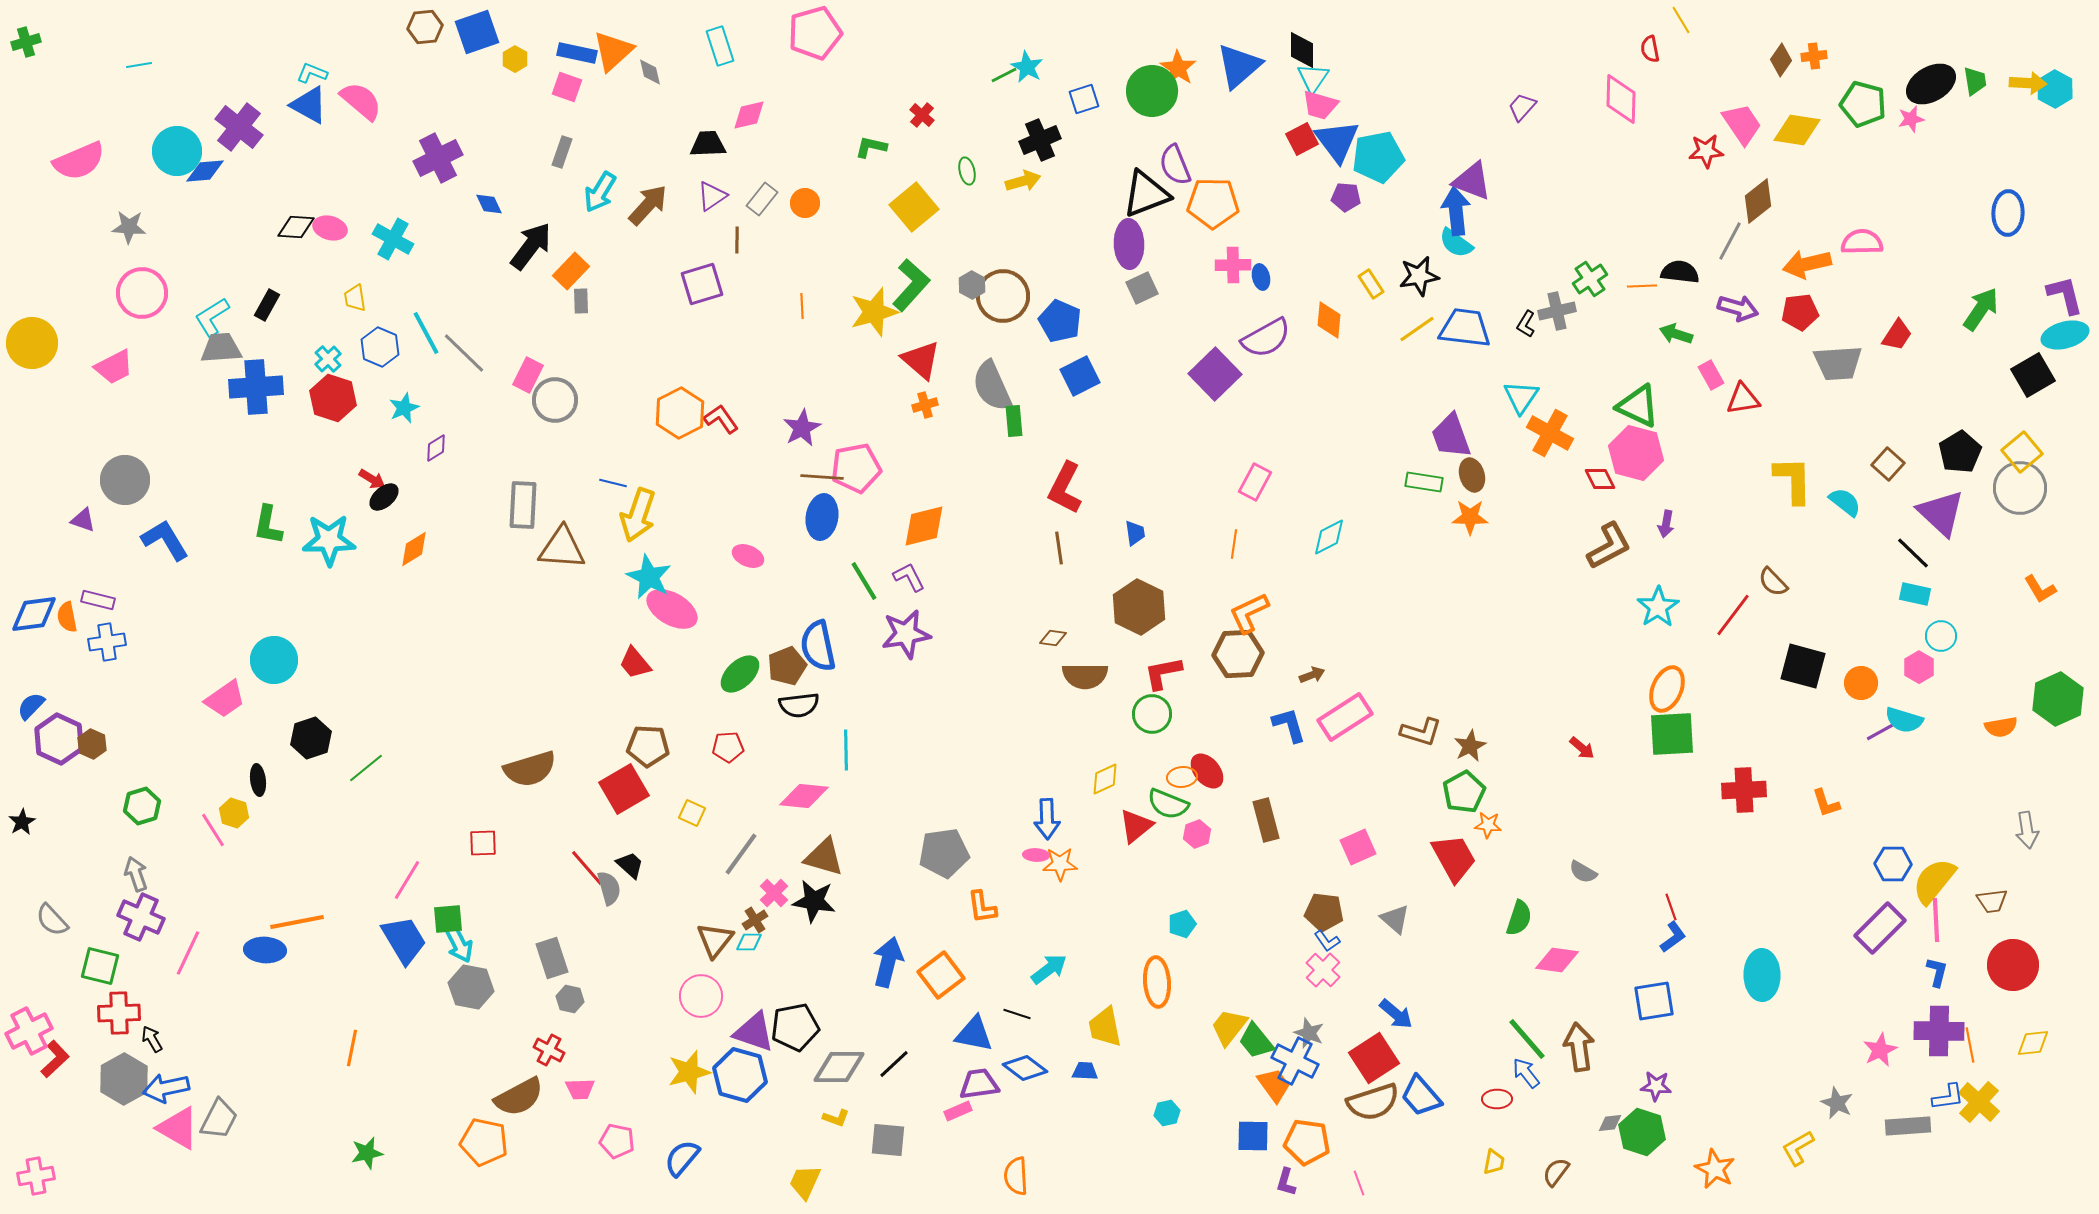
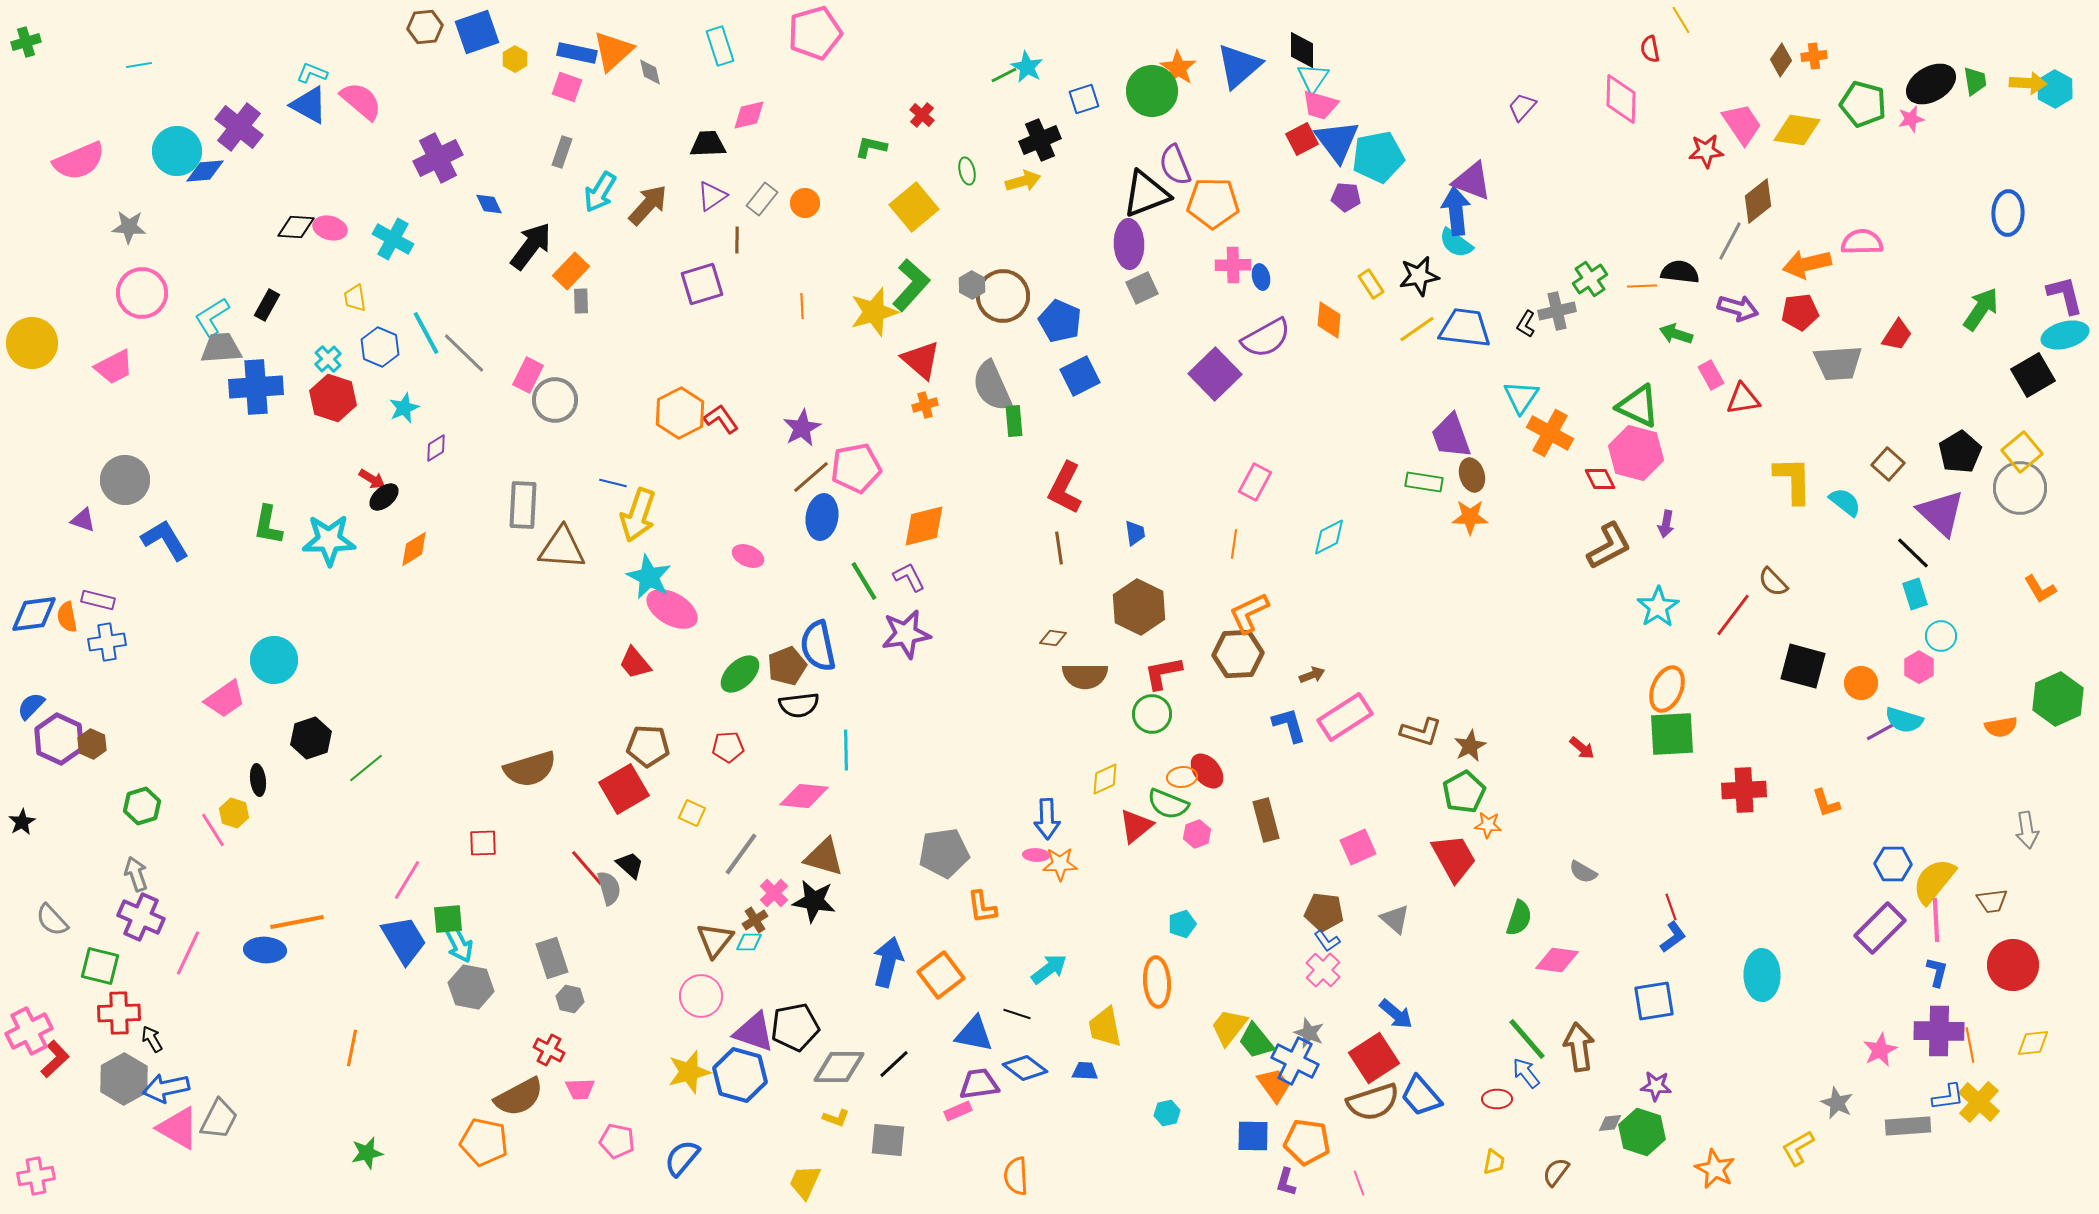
brown line at (822, 477): moved 11 px left; rotated 45 degrees counterclockwise
cyan rectangle at (1915, 594): rotated 60 degrees clockwise
